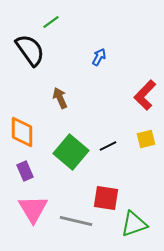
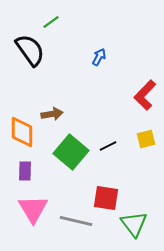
brown arrow: moved 8 px left, 16 px down; rotated 105 degrees clockwise
purple rectangle: rotated 24 degrees clockwise
green triangle: rotated 48 degrees counterclockwise
